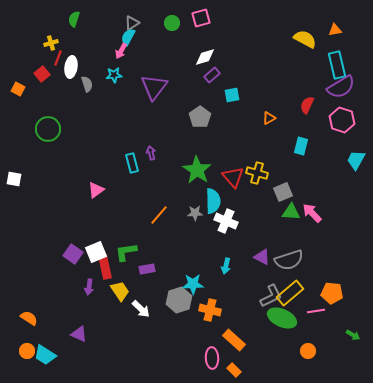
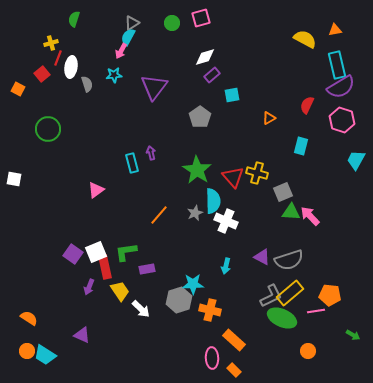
gray star at (195, 213): rotated 21 degrees counterclockwise
pink arrow at (312, 213): moved 2 px left, 3 px down
purple arrow at (89, 287): rotated 14 degrees clockwise
orange pentagon at (332, 293): moved 2 px left, 2 px down
purple triangle at (79, 334): moved 3 px right, 1 px down
